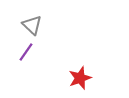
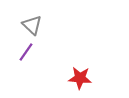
red star: rotated 25 degrees clockwise
